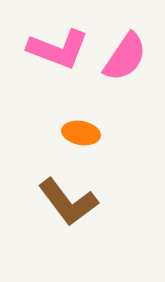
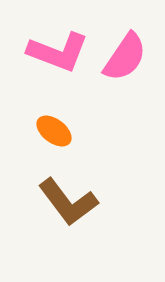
pink L-shape: moved 3 px down
orange ellipse: moved 27 px left, 2 px up; rotated 27 degrees clockwise
